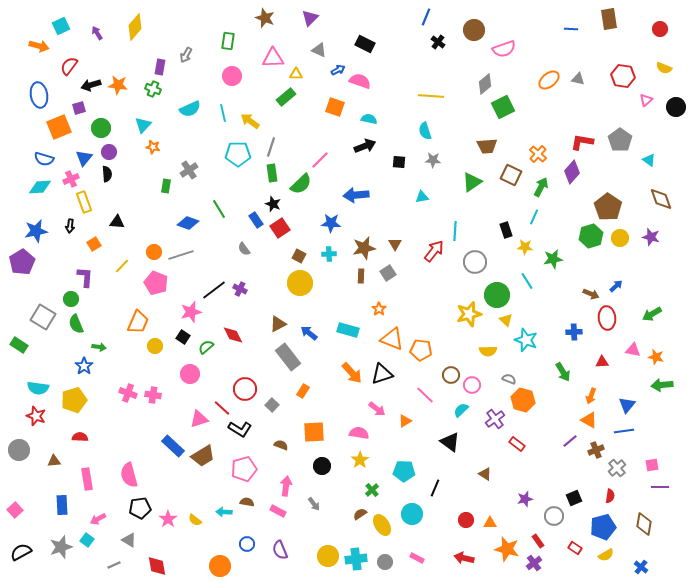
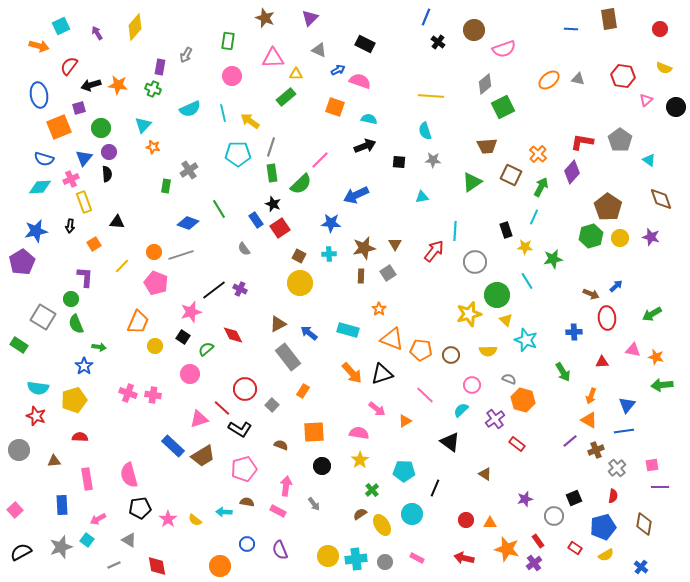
blue arrow at (356, 195): rotated 20 degrees counterclockwise
green semicircle at (206, 347): moved 2 px down
brown circle at (451, 375): moved 20 px up
red semicircle at (610, 496): moved 3 px right
